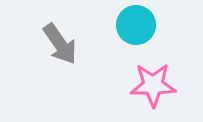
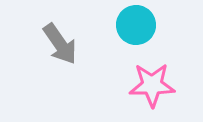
pink star: moved 1 px left
